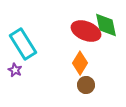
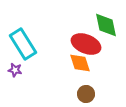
red ellipse: moved 13 px down
orange diamond: rotated 50 degrees counterclockwise
purple star: rotated 16 degrees counterclockwise
brown circle: moved 9 px down
